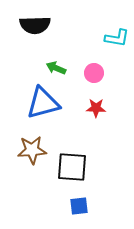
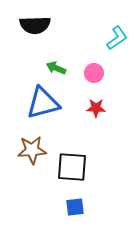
cyan L-shape: rotated 45 degrees counterclockwise
blue square: moved 4 px left, 1 px down
